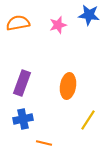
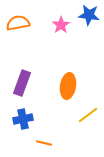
pink star: moved 3 px right; rotated 18 degrees counterclockwise
yellow line: moved 5 px up; rotated 20 degrees clockwise
